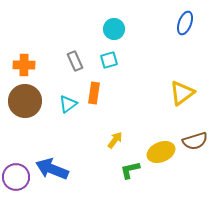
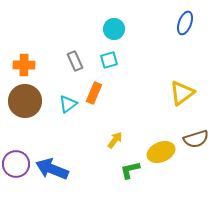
orange rectangle: rotated 15 degrees clockwise
brown semicircle: moved 1 px right, 2 px up
purple circle: moved 13 px up
